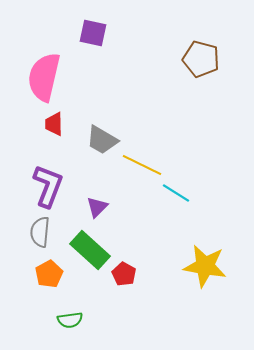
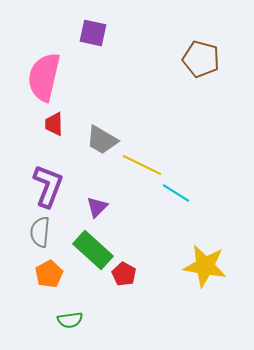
green rectangle: moved 3 px right
